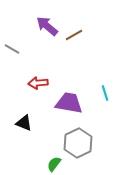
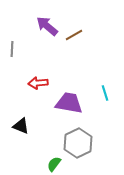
gray line: rotated 63 degrees clockwise
black triangle: moved 3 px left, 3 px down
